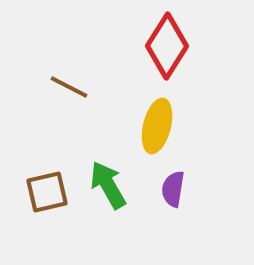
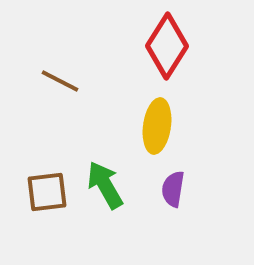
brown line: moved 9 px left, 6 px up
yellow ellipse: rotated 6 degrees counterclockwise
green arrow: moved 3 px left
brown square: rotated 6 degrees clockwise
